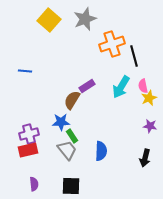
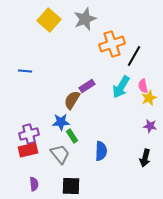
black line: rotated 45 degrees clockwise
gray trapezoid: moved 7 px left, 4 px down
